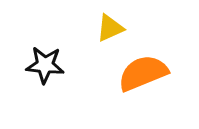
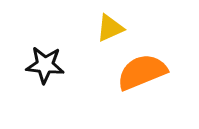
orange semicircle: moved 1 px left, 1 px up
